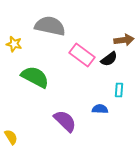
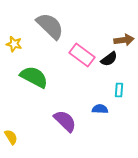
gray semicircle: rotated 32 degrees clockwise
green semicircle: moved 1 px left
